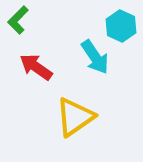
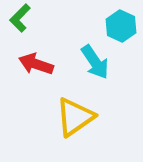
green L-shape: moved 2 px right, 2 px up
cyan arrow: moved 5 px down
red arrow: moved 3 px up; rotated 16 degrees counterclockwise
